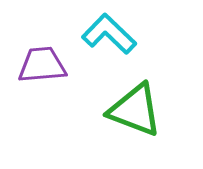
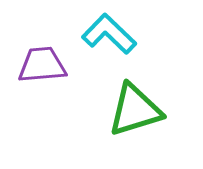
green triangle: rotated 38 degrees counterclockwise
